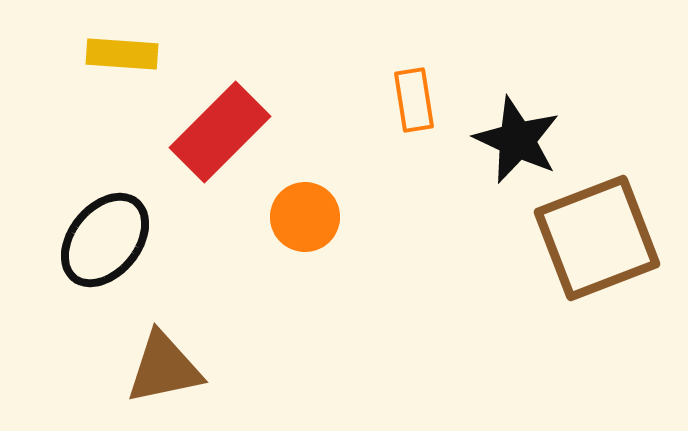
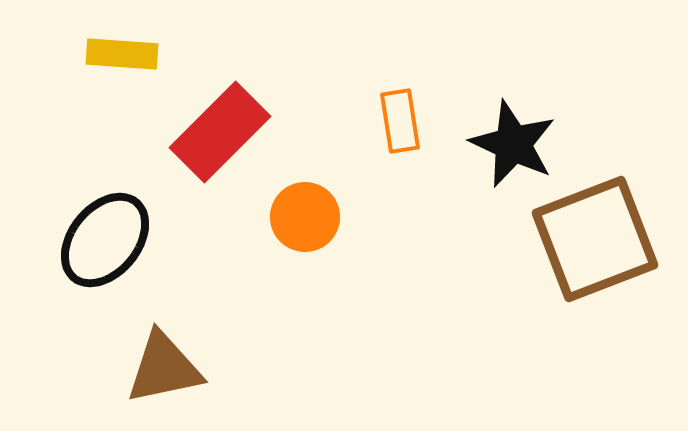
orange rectangle: moved 14 px left, 21 px down
black star: moved 4 px left, 4 px down
brown square: moved 2 px left, 1 px down
